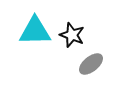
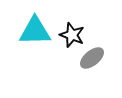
gray ellipse: moved 1 px right, 6 px up
